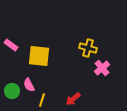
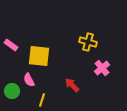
yellow cross: moved 6 px up
pink semicircle: moved 5 px up
red arrow: moved 1 px left, 14 px up; rotated 84 degrees clockwise
